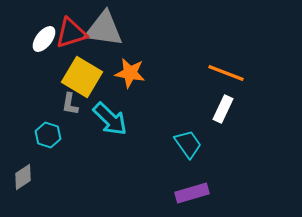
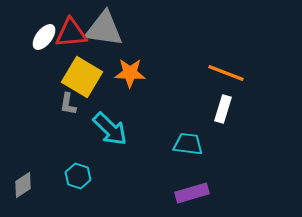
red triangle: rotated 12 degrees clockwise
white ellipse: moved 2 px up
orange star: rotated 8 degrees counterclockwise
gray L-shape: moved 2 px left
white rectangle: rotated 8 degrees counterclockwise
cyan arrow: moved 10 px down
cyan hexagon: moved 30 px right, 41 px down
cyan trapezoid: rotated 48 degrees counterclockwise
gray diamond: moved 8 px down
